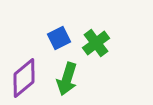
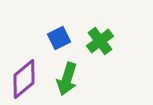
green cross: moved 4 px right, 2 px up
purple diamond: moved 1 px down
